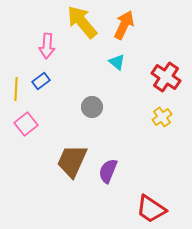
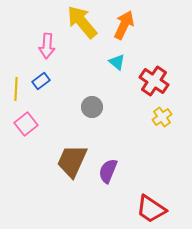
red cross: moved 12 px left, 4 px down
